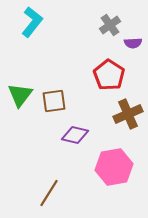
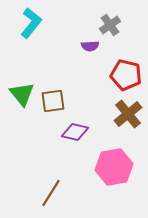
cyan L-shape: moved 1 px left, 1 px down
purple semicircle: moved 43 px left, 3 px down
red pentagon: moved 17 px right; rotated 20 degrees counterclockwise
green triangle: moved 2 px right, 1 px up; rotated 16 degrees counterclockwise
brown square: moved 1 px left
brown cross: rotated 16 degrees counterclockwise
purple diamond: moved 3 px up
brown line: moved 2 px right
